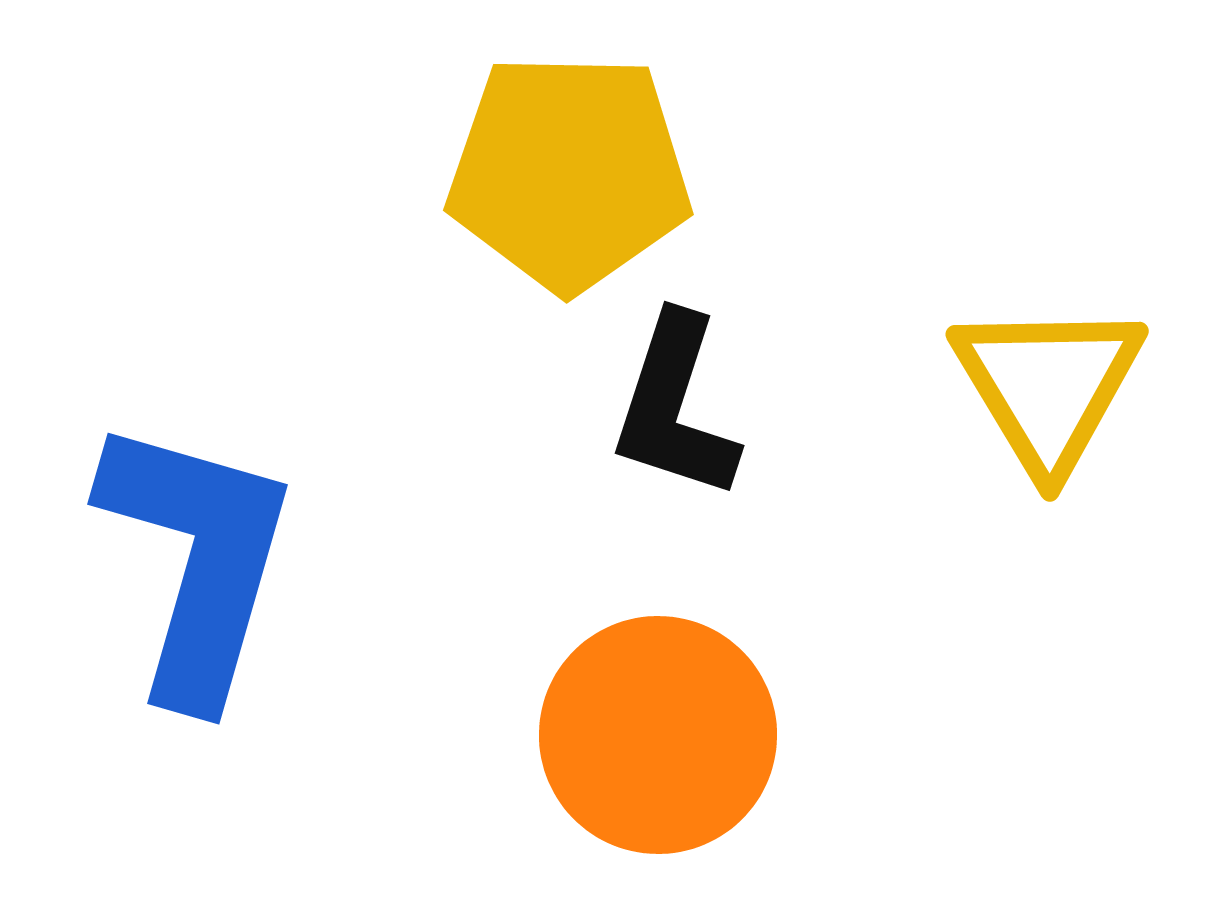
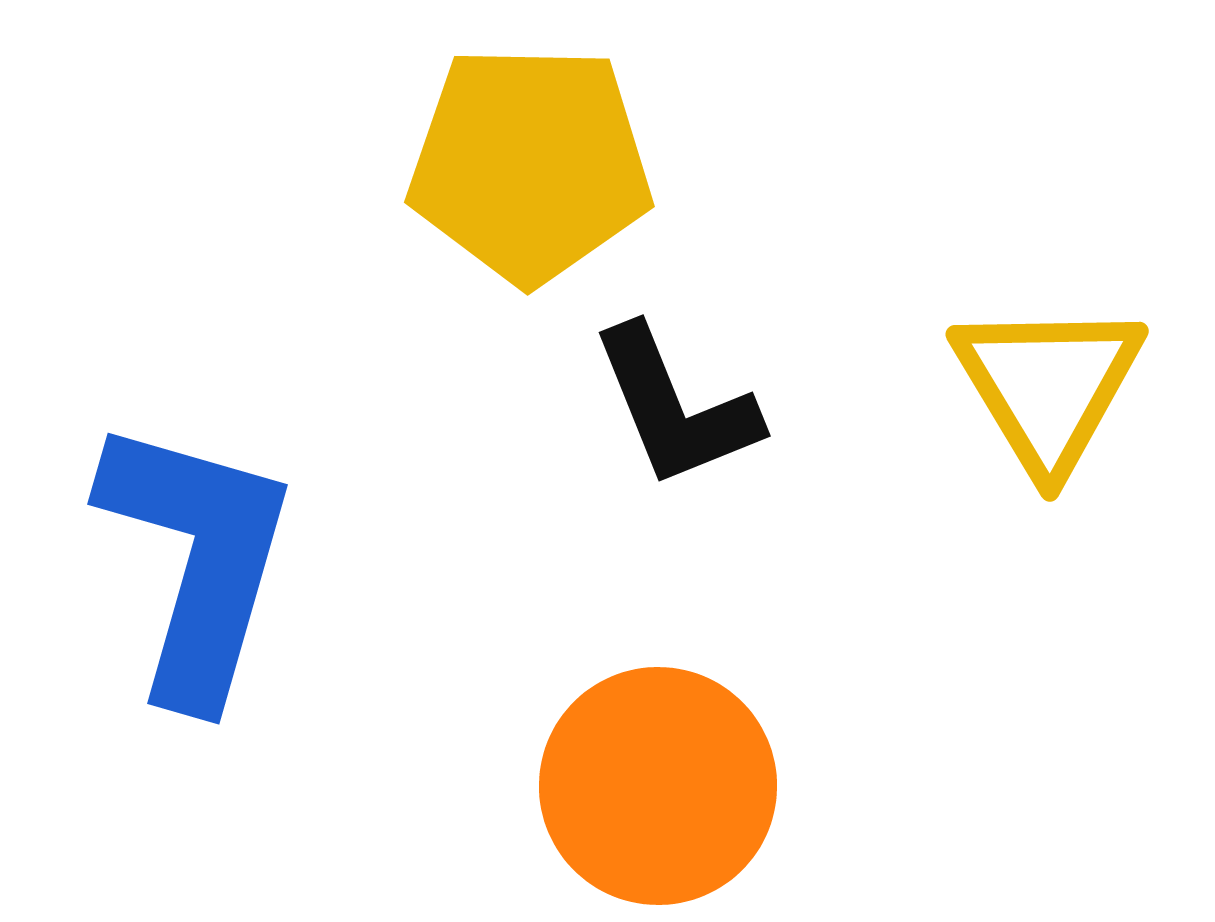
yellow pentagon: moved 39 px left, 8 px up
black L-shape: rotated 40 degrees counterclockwise
orange circle: moved 51 px down
